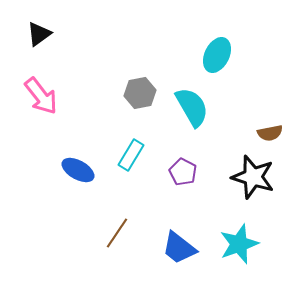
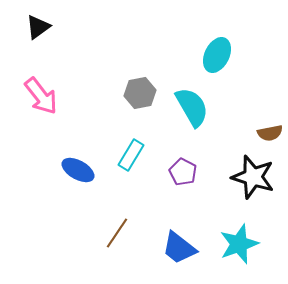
black triangle: moved 1 px left, 7 px up
